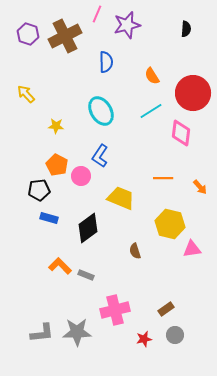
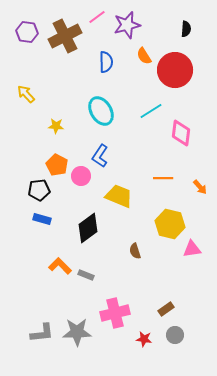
pink line: moved 3 px down; rotated 30 degrees clockwise
purple hexagon: moved 1 px left, 2 px up; rotated 10 degrees counterclockwise
orange semicircle: moved 8 px left, 20 px up
red circle: moved 18 px left, 23 px up
yellow trapezoid: moved 2 px left, 2 px up
blue rectangle: moved 7 px left, 1 px down
pink cross: moved 3 px down
red star: rotated 21 degrees clockwise
